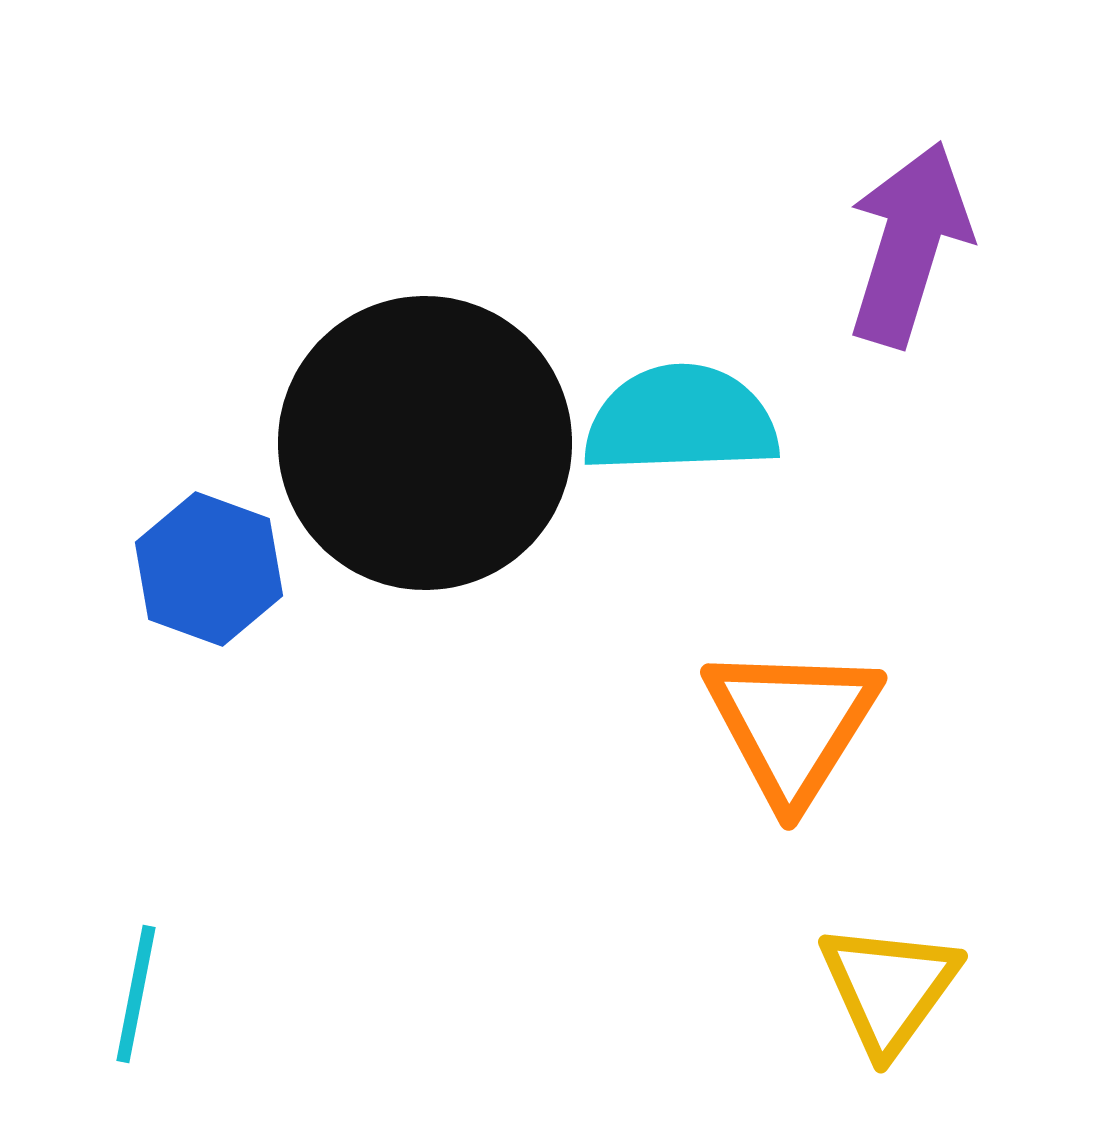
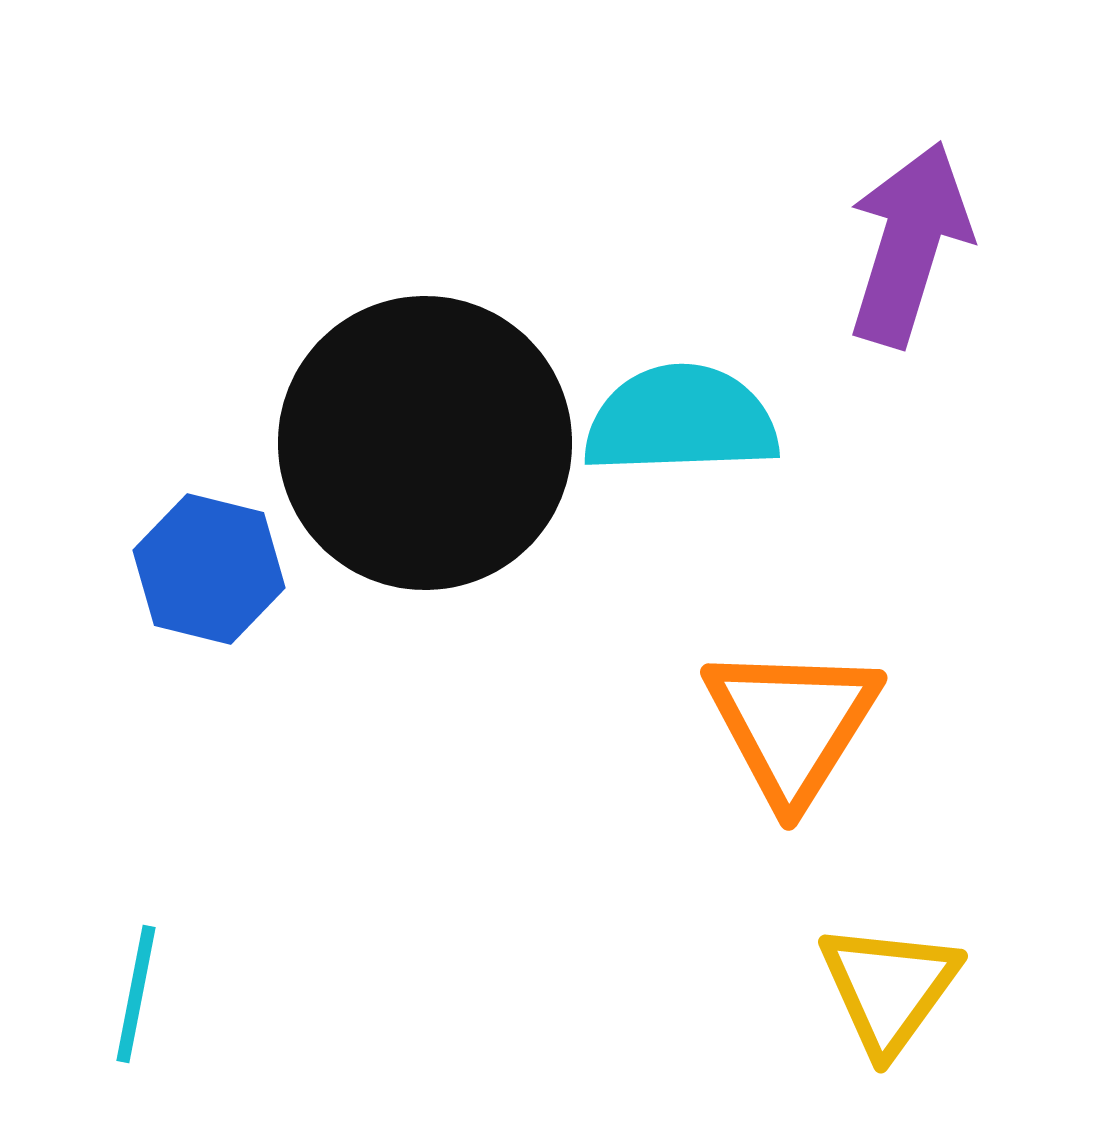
blue hexagon: rotated 6 degrees counterclockwise
